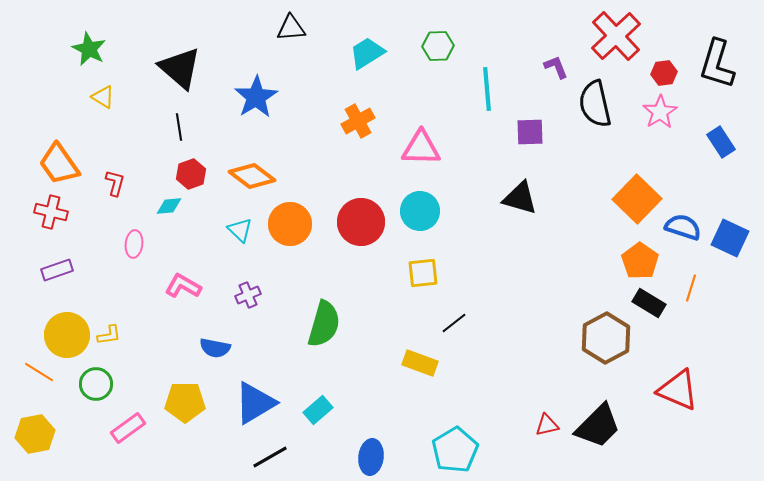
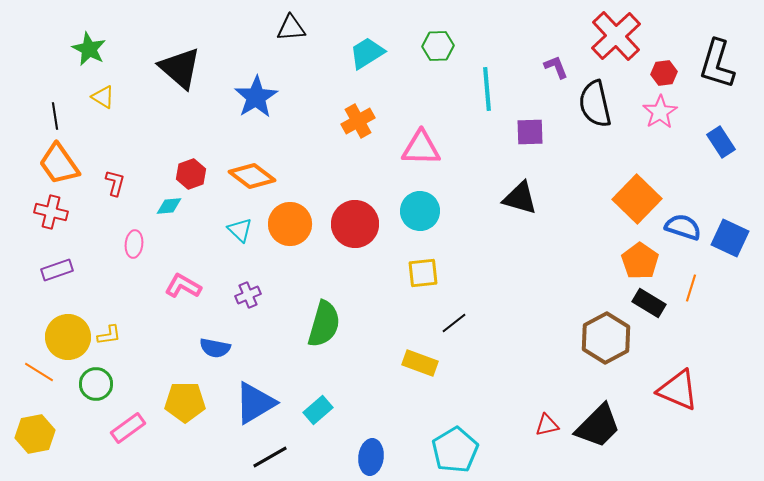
black line at (179, 127): moved 124 px left, 11 px up
red circle at (361, 222): moved 6 px left, 2 px down
yellow circle at (67, 335): moved 1 px right, 2 px down
